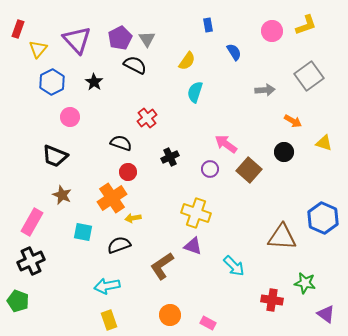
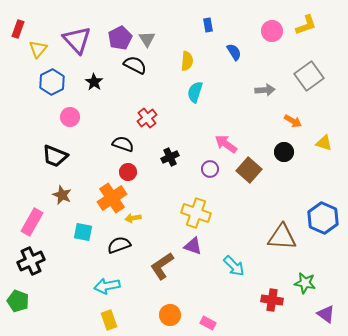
yellow semicircle at (187, 61): rotated 30 degrees counterclockwise
black semicircle at (121, 143): moved 2 px right, 1 px down
